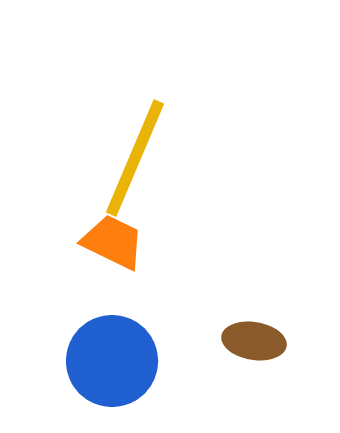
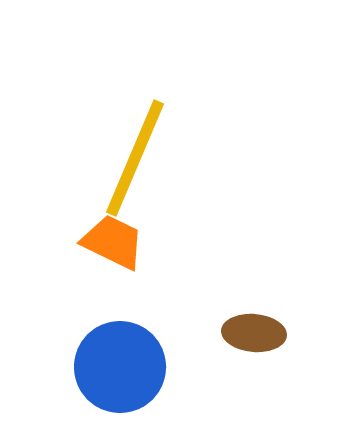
brown ellipse: moved 8 px up; rotated 4 degrees counterclockwise
blue circle: moved 8 px right, 6 px down
